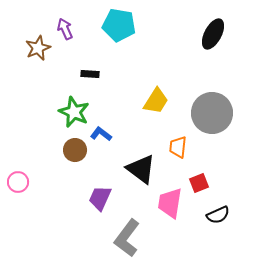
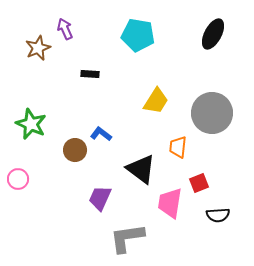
cyan pentagon: moved 19 px right, 10 px down
green star: moved 43 px left, 12 px down
pink circle: moved 3 px up
black semicircle: rotated 20 degrees clockwise
gray L-shape: rotated 45 degrees clockwise
